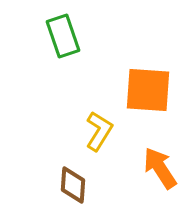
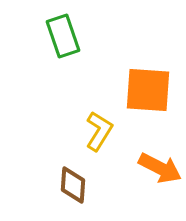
orange arrow: rotated 150 degrees clockwise
